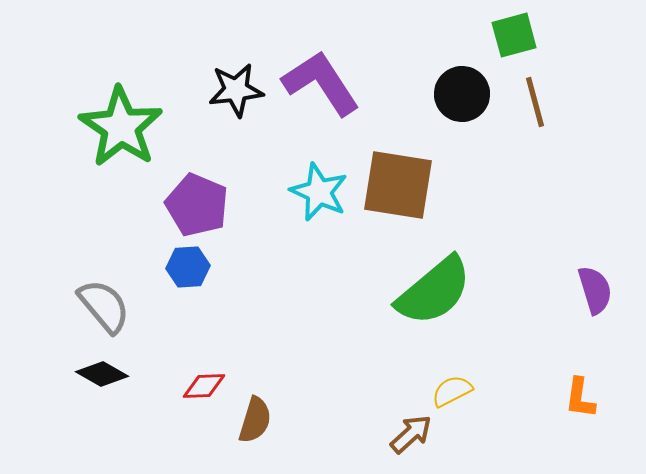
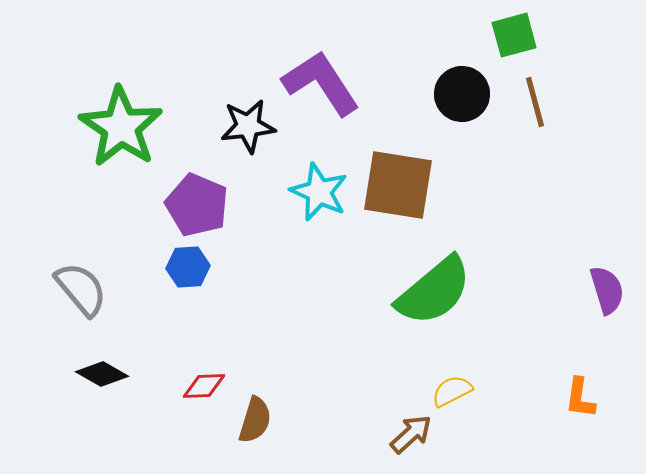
black star: moved 12 px right, 36 px down
purple semicircle: moved 12 px right
gray semicircle: moved 23 px left, 17 px up
